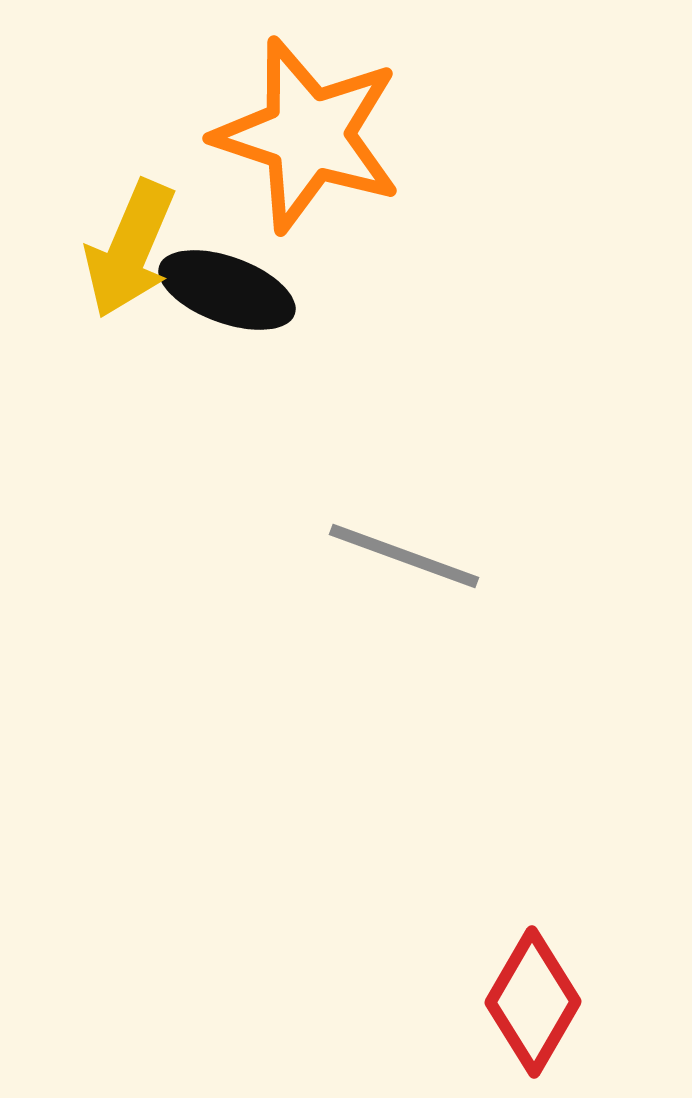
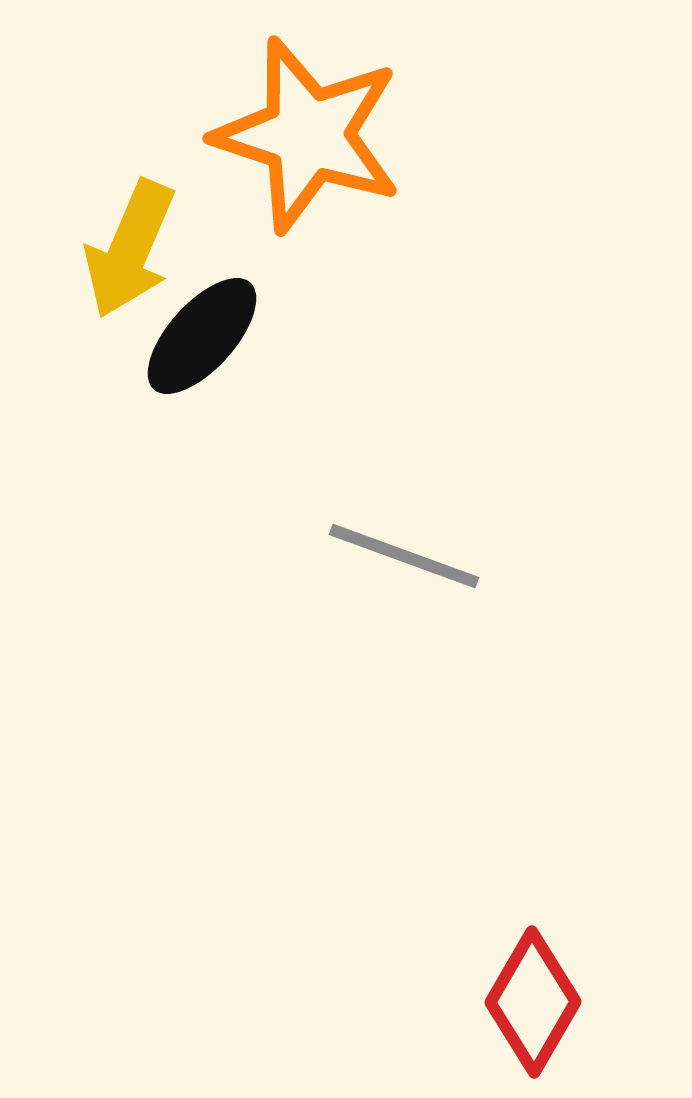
black ellipse: moved 25 px left, 46 px down; rotated 68 degrees counterclockwise
